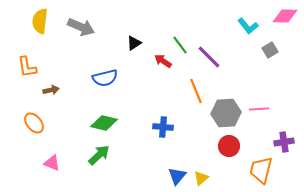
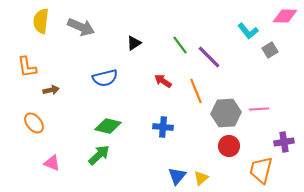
yellow semicircle: moved 1 px right
cyan L-shape: moved 5 px down
red arrow: moved 20 px down
green diamond: moved 4 px right, 3 px down
